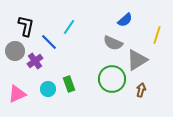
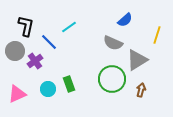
cyan line: rotated 21 degrees clockwise
